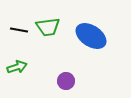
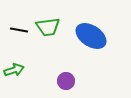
green arrow: moved 3 px left, 3 px down
